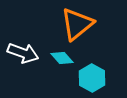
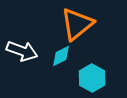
white arrow: moved 1 px left, 2 px up
cyan diamond: moved 1 px left, 2 px up; rotated 75 degrees counterclockwise
